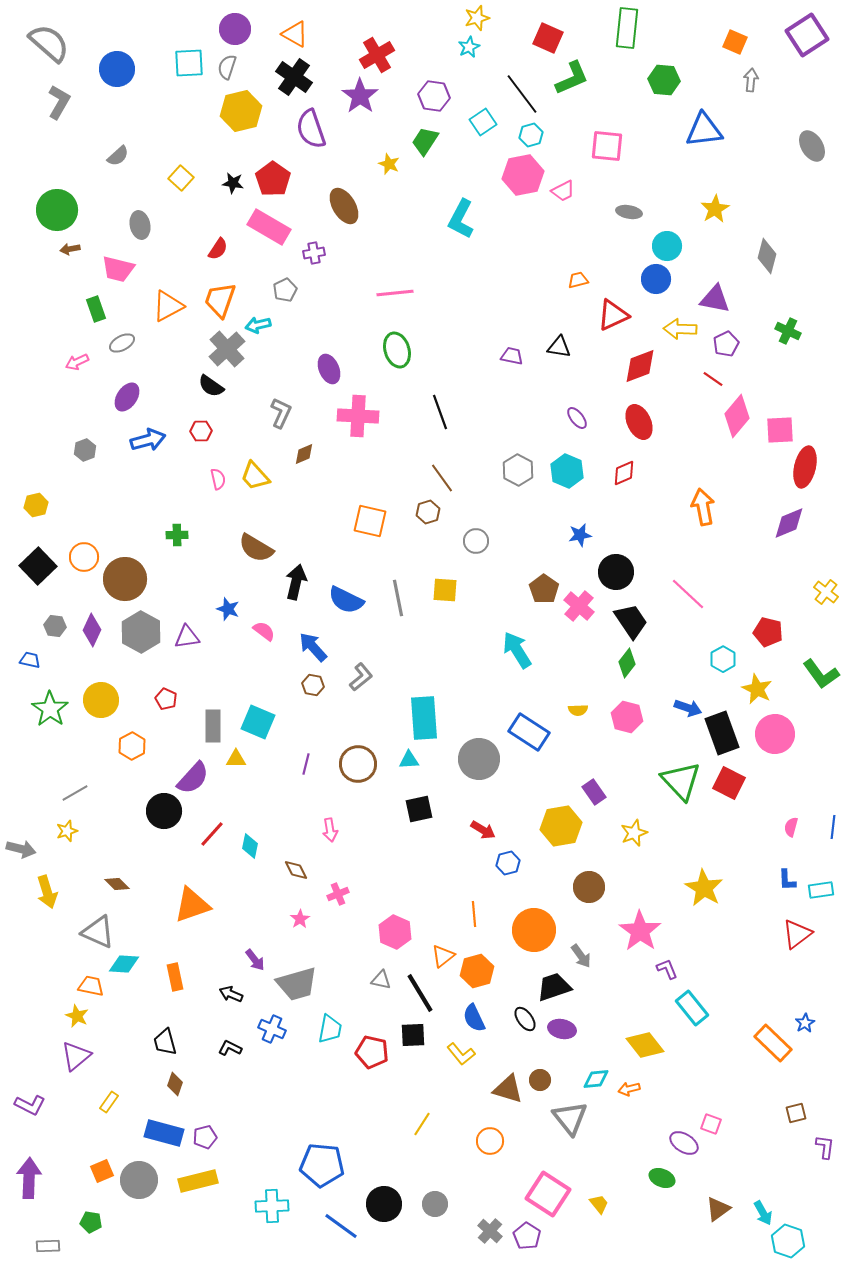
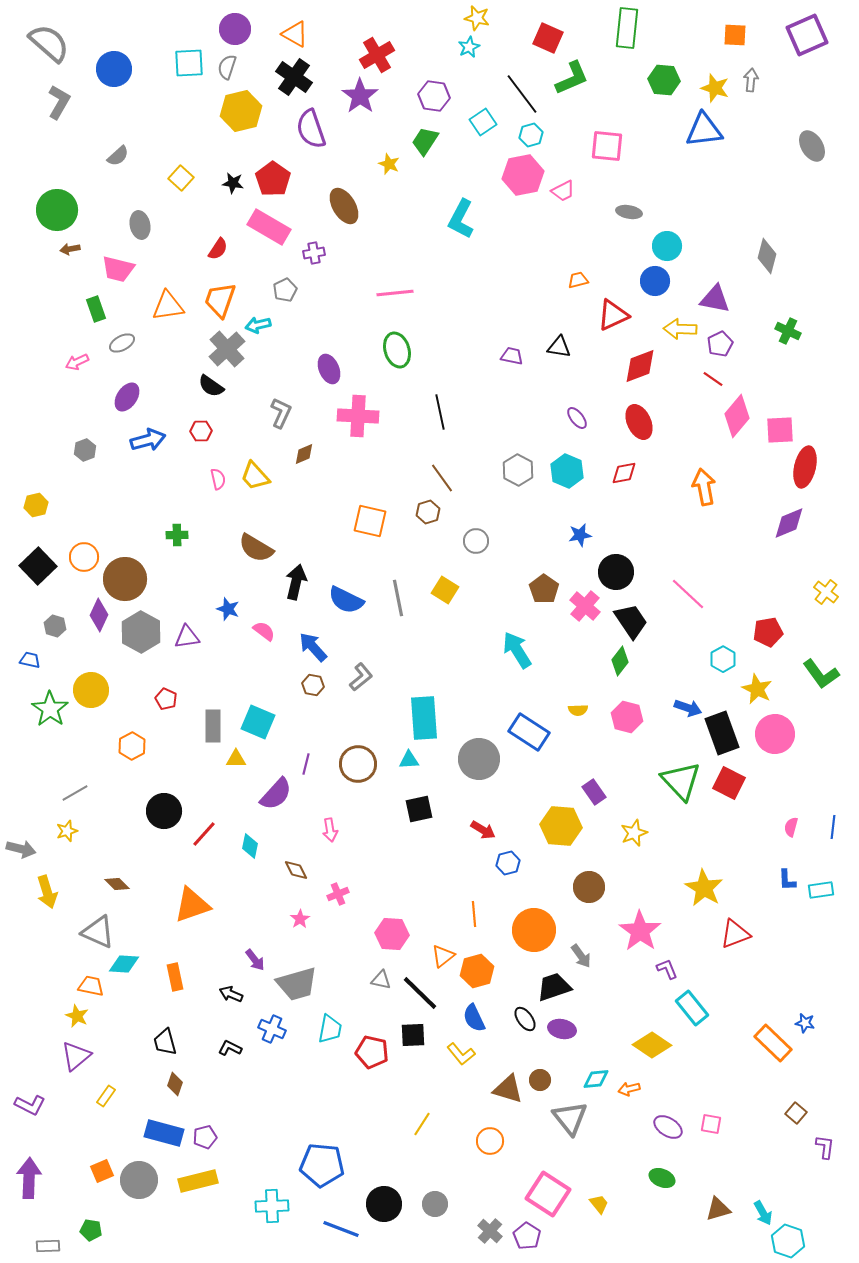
yellow star at (477, 18): rotated 30 degrees clockwise
purple square at (807, 35): rotated 9 degrees clockwise
orange square at (735, 42): moved 7 px up; rotated 20 degrees counterclockwise
blue circle at (117, 69): moved 3 px left
yellow star at (715, 209): moved 121 px up; rotated 24 degrees counterclockwise
blue circle at (656, 279): moved 1 px left, 2 px down
orange triangle at (168, 306): rotated 20 degrees clockwise
purple pentagon at (726, 344): moved 6 px left
black line at (440, 412): rotated 8 degrees clockwise
red diamond at (624, 473): rotated 12 degrees clockwise
orange arrow at (703, 507): moved 1 px right, 20 px up
yellow square at (445, 590): rotated 28 degrees clockwise
pink cross at (579, 606): moved 6 px right
gray hexagon at (55, 626): rotated 10 degrees clockwise
purple diamond at (92, 630): moved 7 px right, 15 px up
red pentagon at (768, 632): rotated 24 degrees counterclockwise
green diamond at (627, 663): moved 7 px left, 2 px up
yellow circle at (101, 700): moved 10 px left, 10 px up
purple semicircle at (193, 778): moved 83 px right, 16 px down
yellow hexagon at (561, 826): rotated 15 degrees clockwise
red line at (212, 834): moved 8 px left
pink hexagon at (395, 932): moved 3 px left, 2 px down; rotated 20 degrees counterclockwise
red triangle at (797, 934): moved 62 px left; rotated 16 degrees clockwise
black line at (420, 993): rotated 15 degrees counterclockwise
blue star at (805, 1023): rotated 30 degrees counterclockwise
yellow diamond at (645, 1045): moved 7 px right; rotated 18 degrees counterclockwise
yellow rectangle at (109, 1102): moved 3 px left, 6 px up
brown square at (796, 1113): rotated 35 degrees counterclockwise
pink square at (711, 1124): rotated 10 degrees counterclockwise
purple ellipse at (684, 1143): moved 16 px left, 16 px up
brown triangle at (718, 1209): rotated 20 degrees clockwise
green pentagon at (91, 1222): moved 8 px down
blue line at (341, 1226): moved 3 px down; rotated 15 degrees counterclockwise
